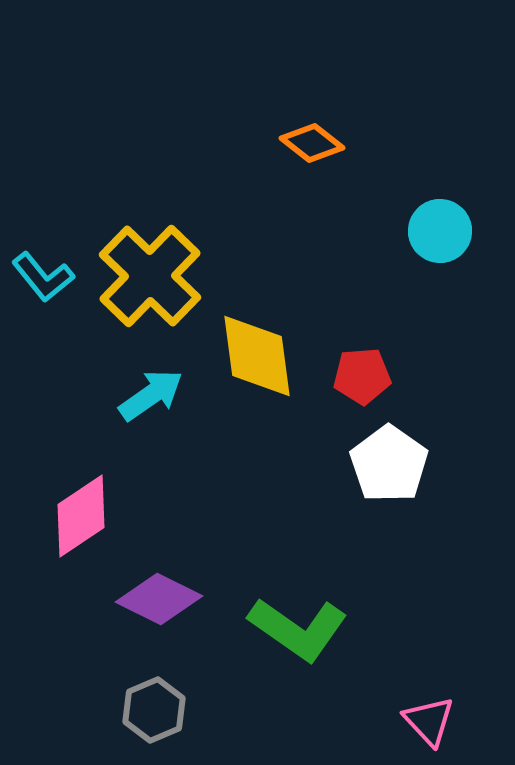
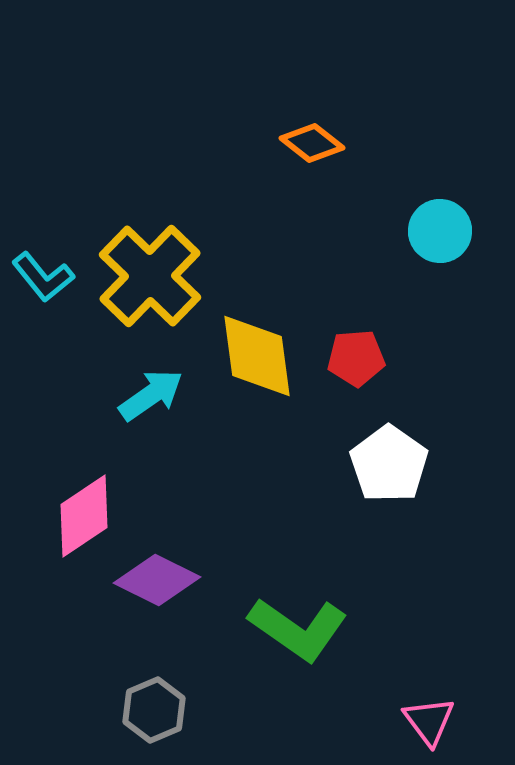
red pentagon: moved 6 px left, 18 px up
pink diamond: moved 3 px right
purple diamond: moved 2 px left, 19 px up
pink triangle: rotated 6 degrees clockwise
